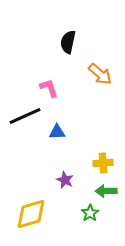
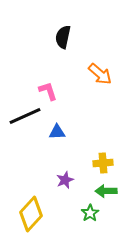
black semicircle: moved 5 px left, 5 px up
pink L-shape: moved 1 px left, 3 px down
purple star: rotated 24 degrees clockwise
yellow diamond: rotated 32 degrees counterclockwise
